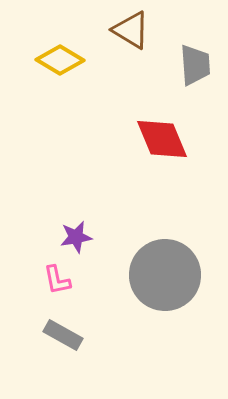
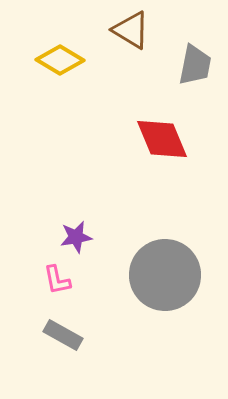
gray trapezoid: rotated 15 degrees clockwise
